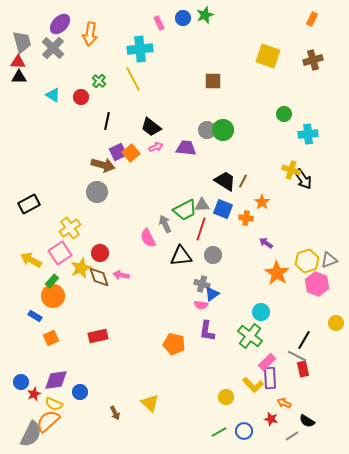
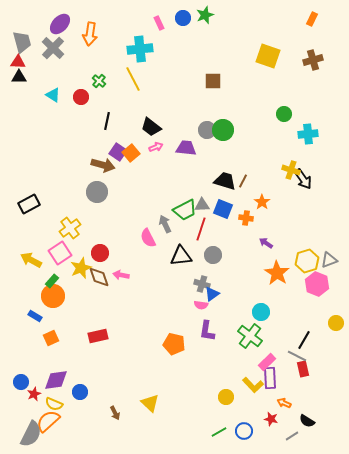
purple square at (118, 152): rotated 30 degrees counterclockwise
black trapezoid at (225, 181): rotated 15 degrees counterclockwise
